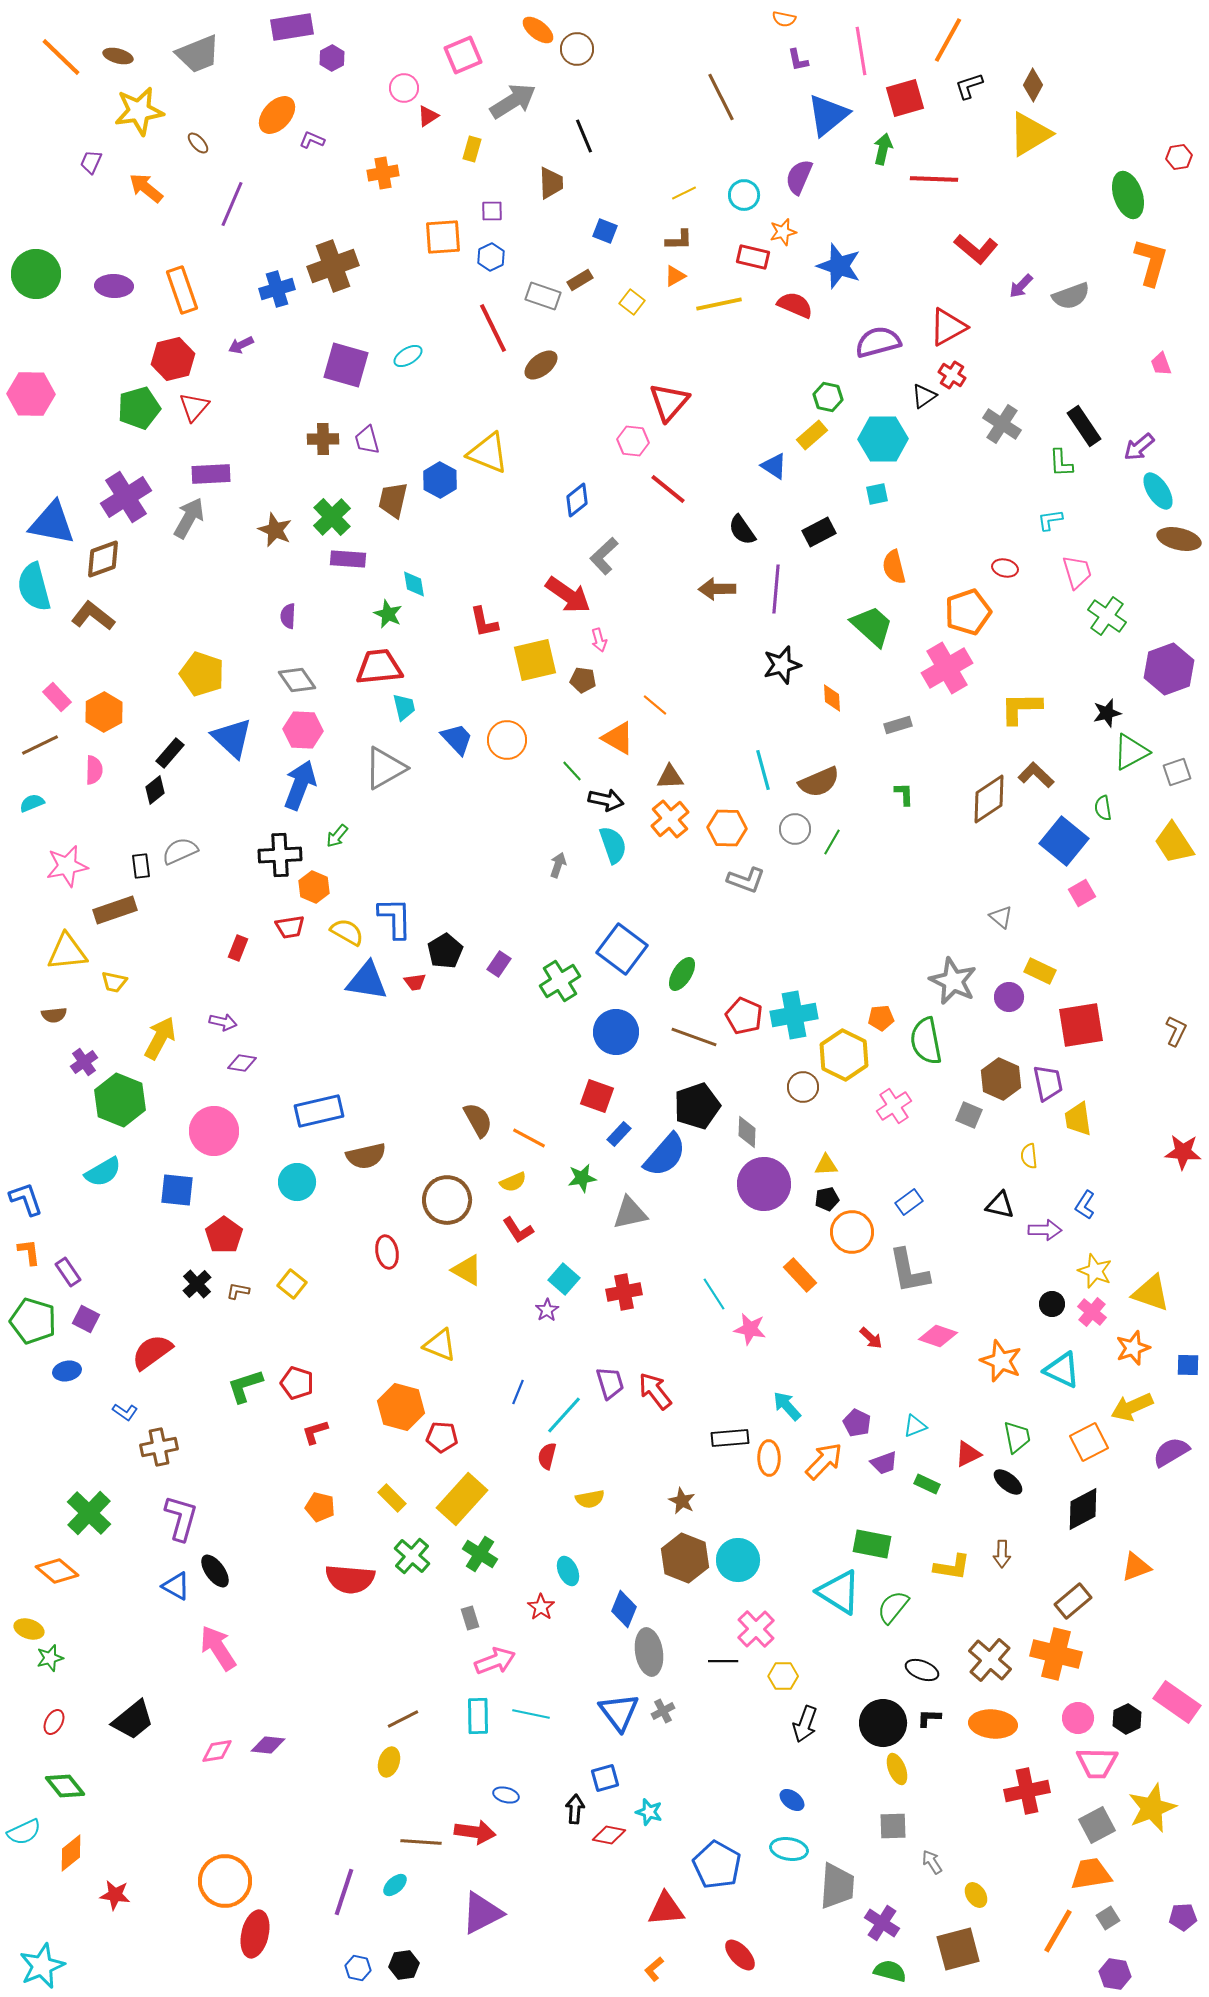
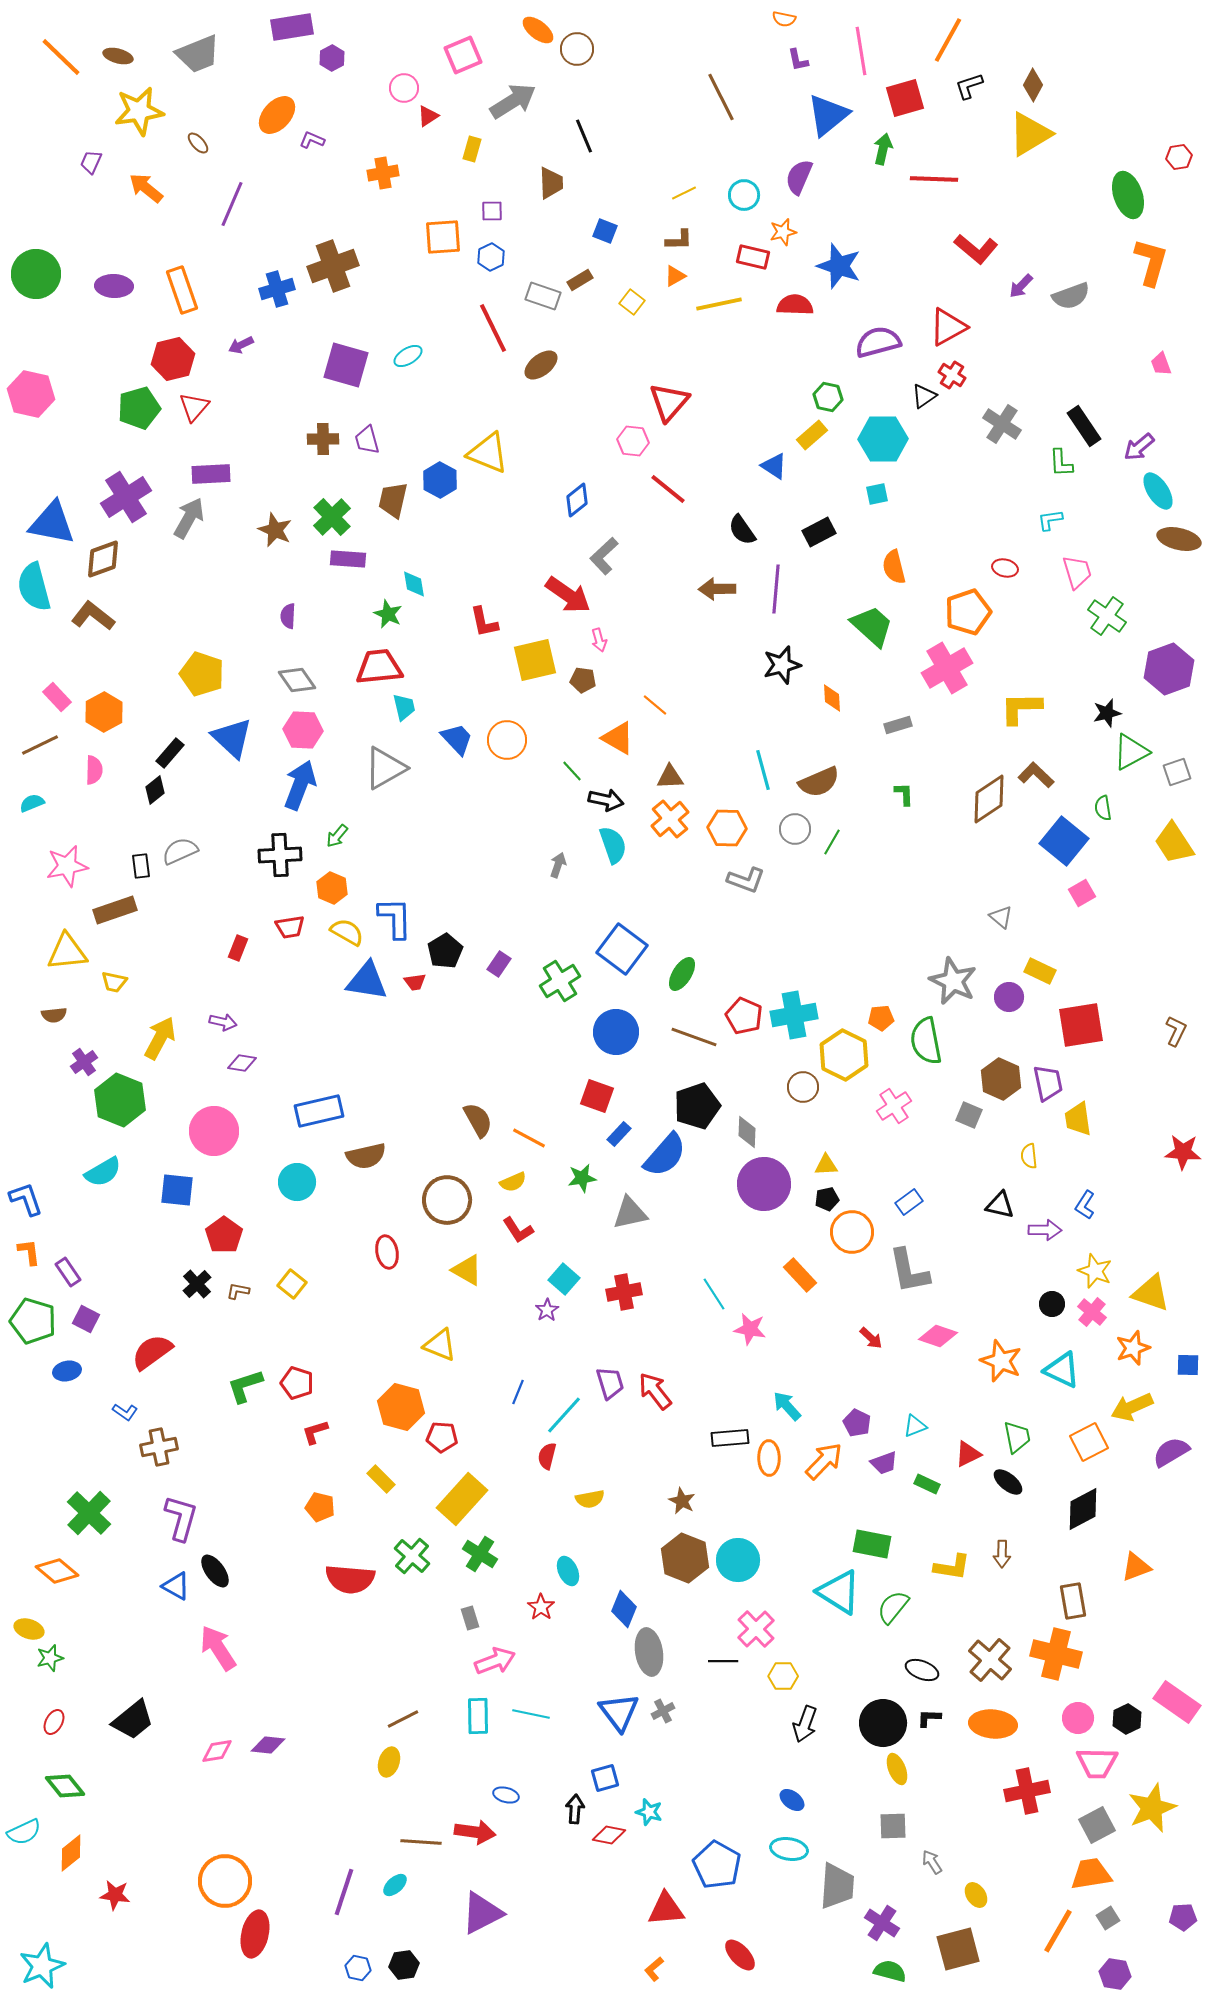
red semicircle at (795, 305): rotated 21 degrees counterclockwise
pink hexagon at (31, 394): rotated 12 degrees clockwise
orange hexagon at (314, 887): moved 18 px right, 1 px down
yellow rectangle at (392, 1498): moved 11 px left, 19 px up
brown rectangle at (1073, 1601): rotated 60 degrees counterclockwise
